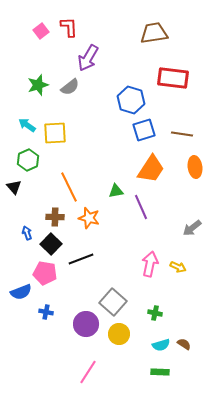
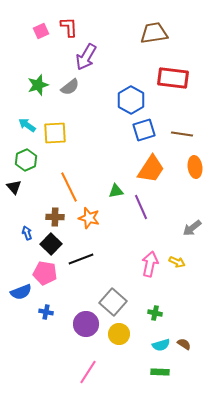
pink square: rotated 14 degrees clockwise
purple arrow: moved 2 px left, 1 px up
blue hexagon: rotated 12 degrees clockwise
green hexagon: moved 2 px left
yellow arrow: moved 1 px left, 5 px up
